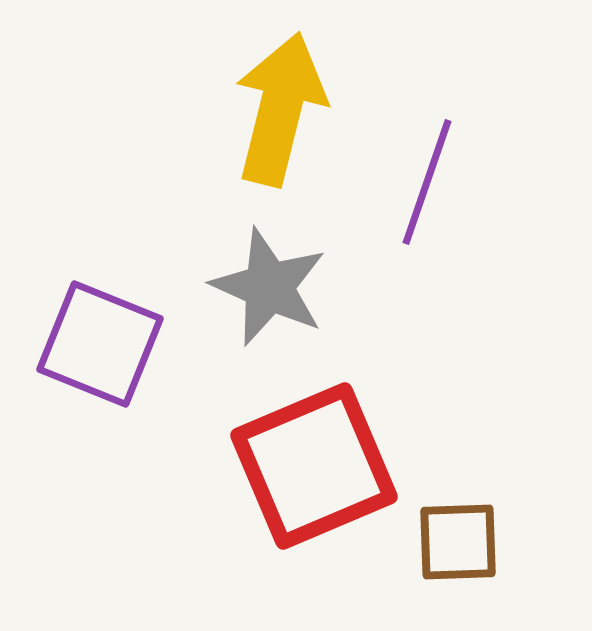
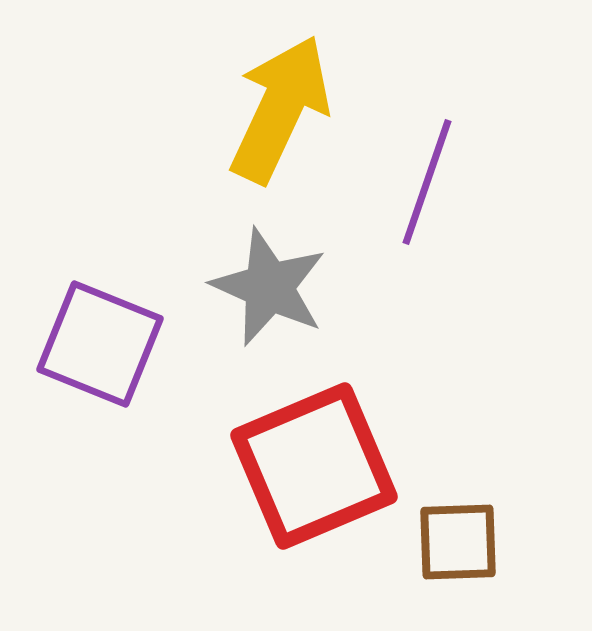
yellow arrow: rotated 11 degrees clockwise
